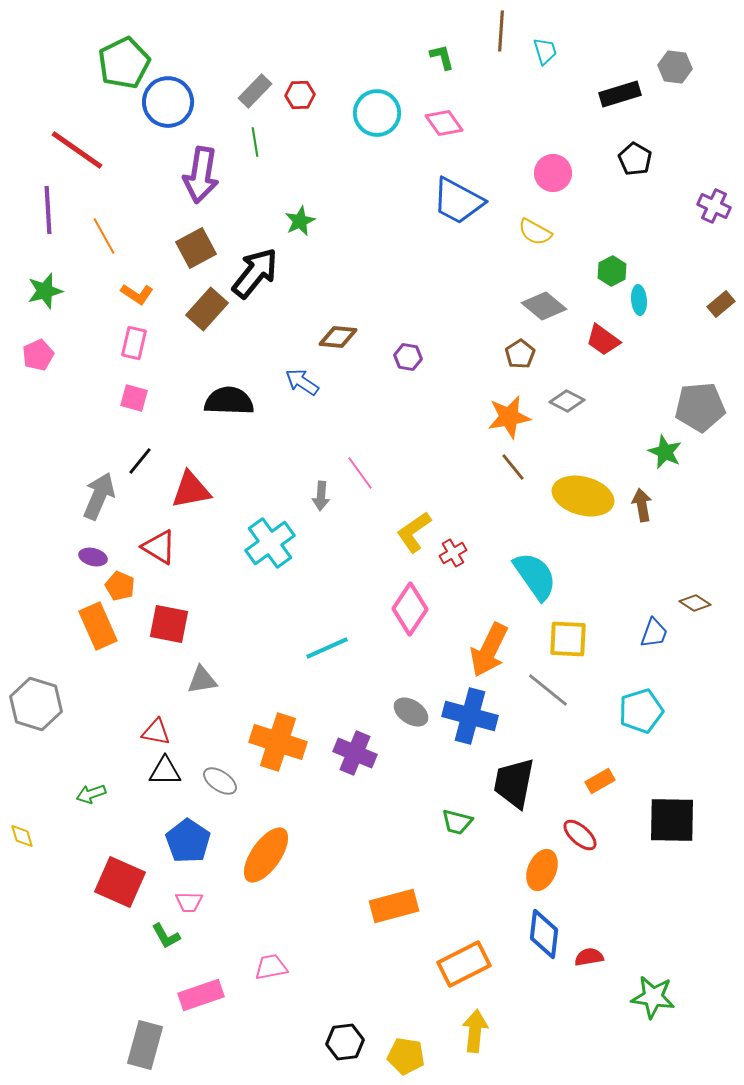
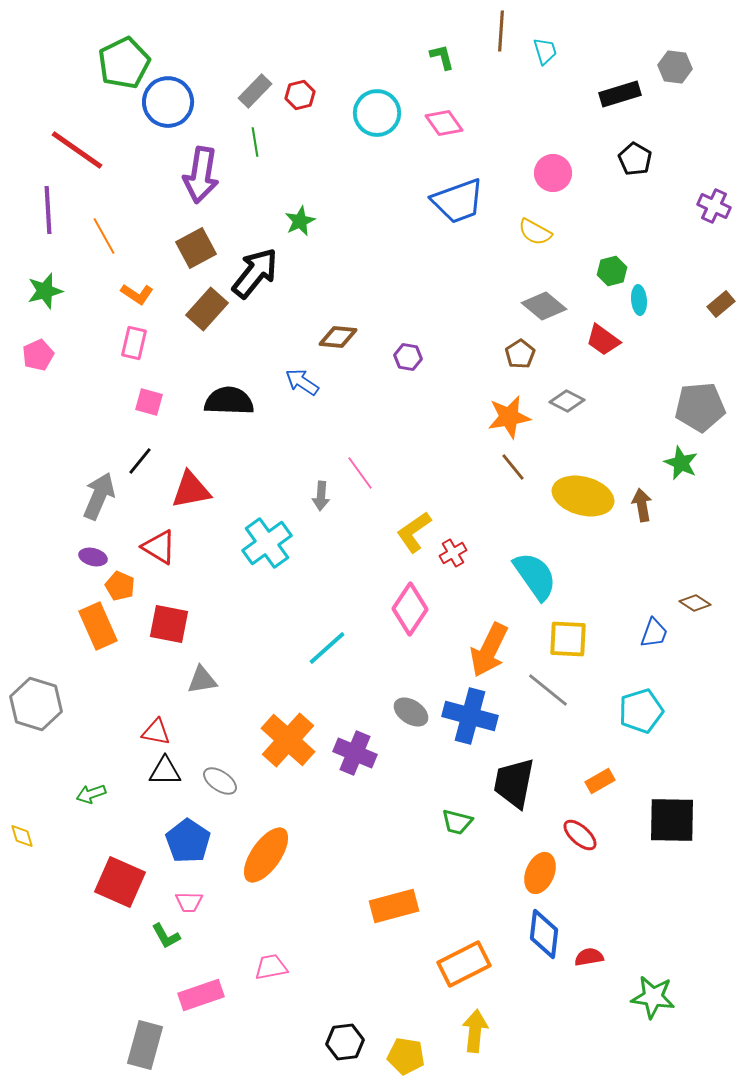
red hexagon at (300, 95): rotated 12 degrees counterclockwise
blue trapezoid at (458, 201): rotated 48 degrees counterclockwise
green hexagon at (612, 271): rotated 12 degrees clockwise
pink square at (134, 398): moved 15 px right, 4 px down
green star at (665, 452): moved 16 px right, 11 px down
cyan cross at (270, 543): moved 3 px left
cyan line at (327, 648): rotated 18 degrees counterclockwise
orange cross at (278, 742): moved 10 px right, 2 px up; rotated 24 degrees clockwise
orange ellipse at (542, 870): moved 2 px left, 3 px down
